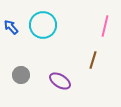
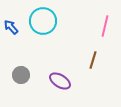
cyan circle: moved 4 px up
